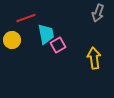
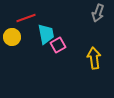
yellow circle: moved 3 px up
